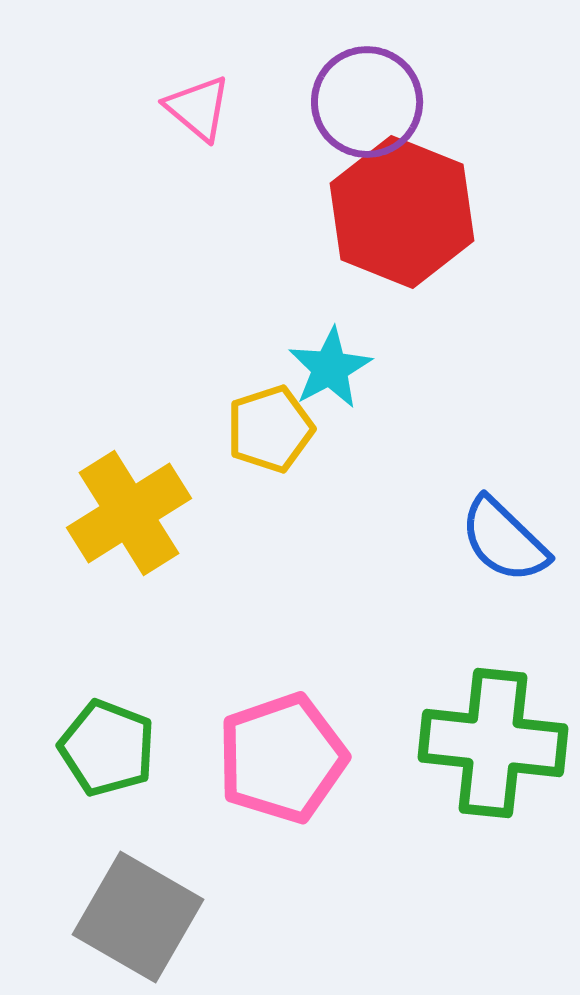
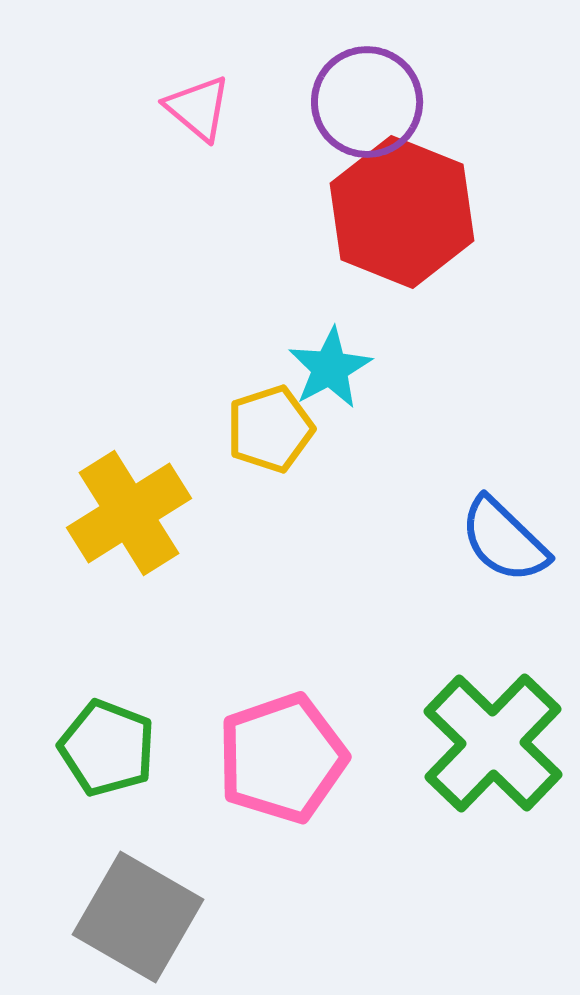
green cross: rotated 38 degrees clockwise
